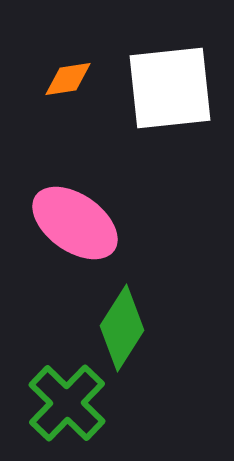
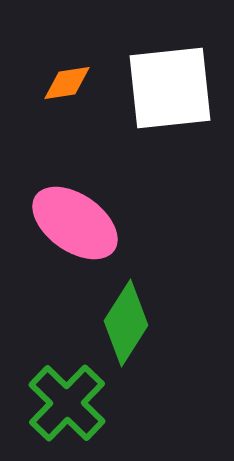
orange diamond: moved 1 px left, 4 px down
green diamond: moved 4 px right, 5 px up
